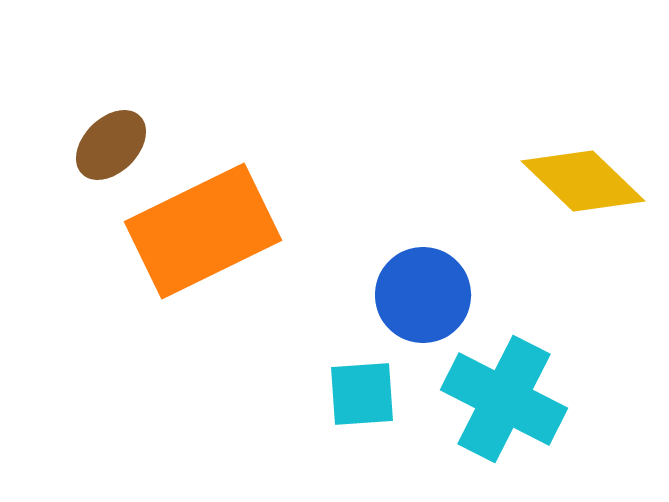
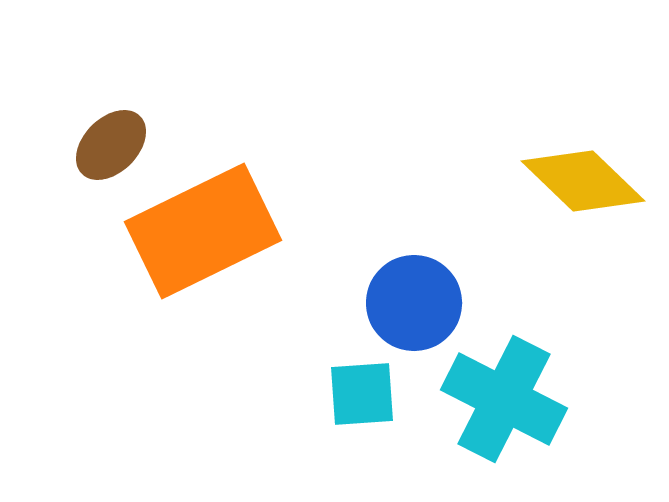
blue circle: moved 9 px left, 8 px down
